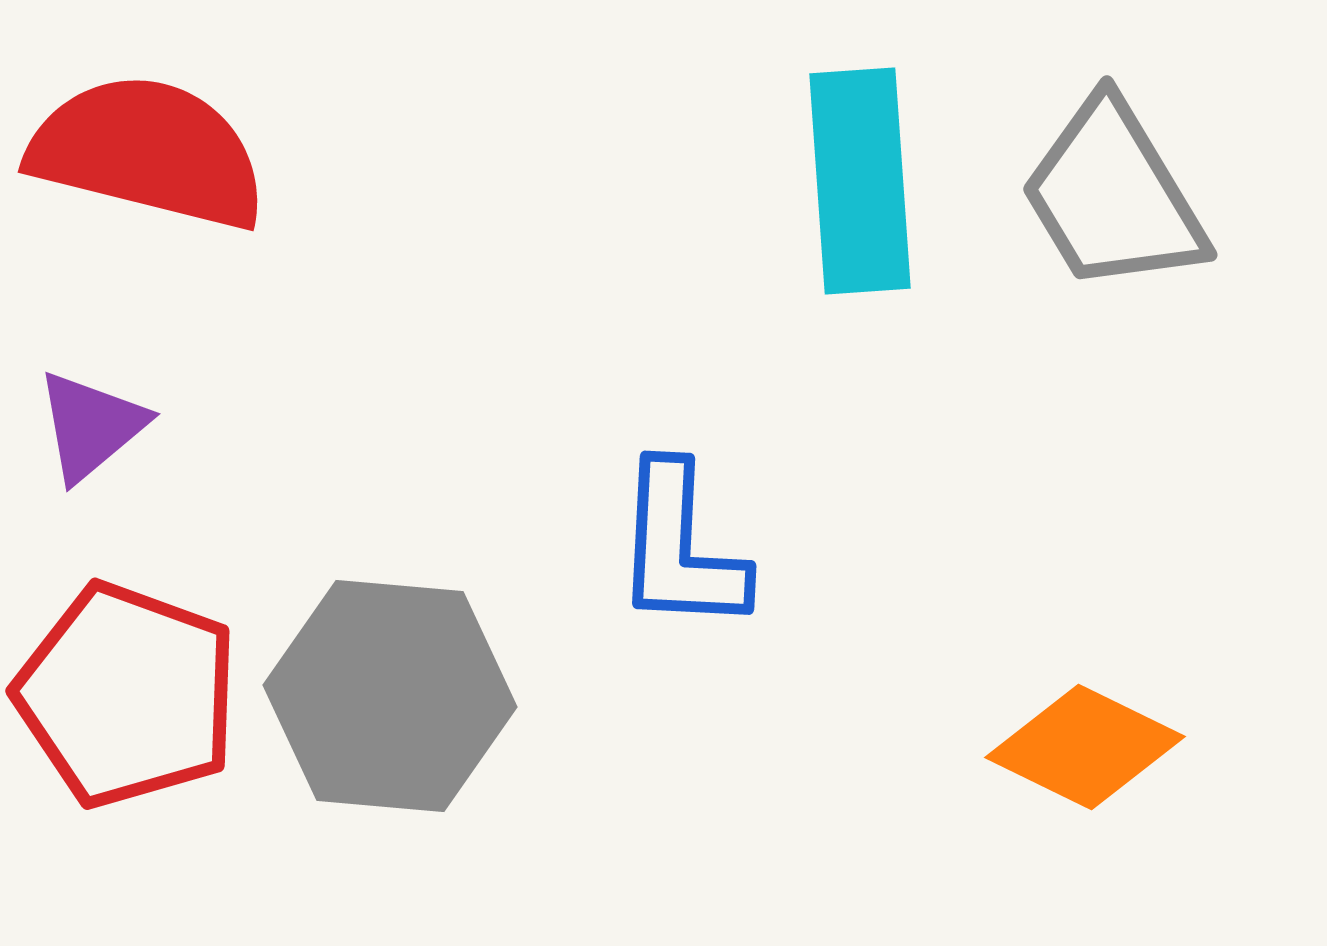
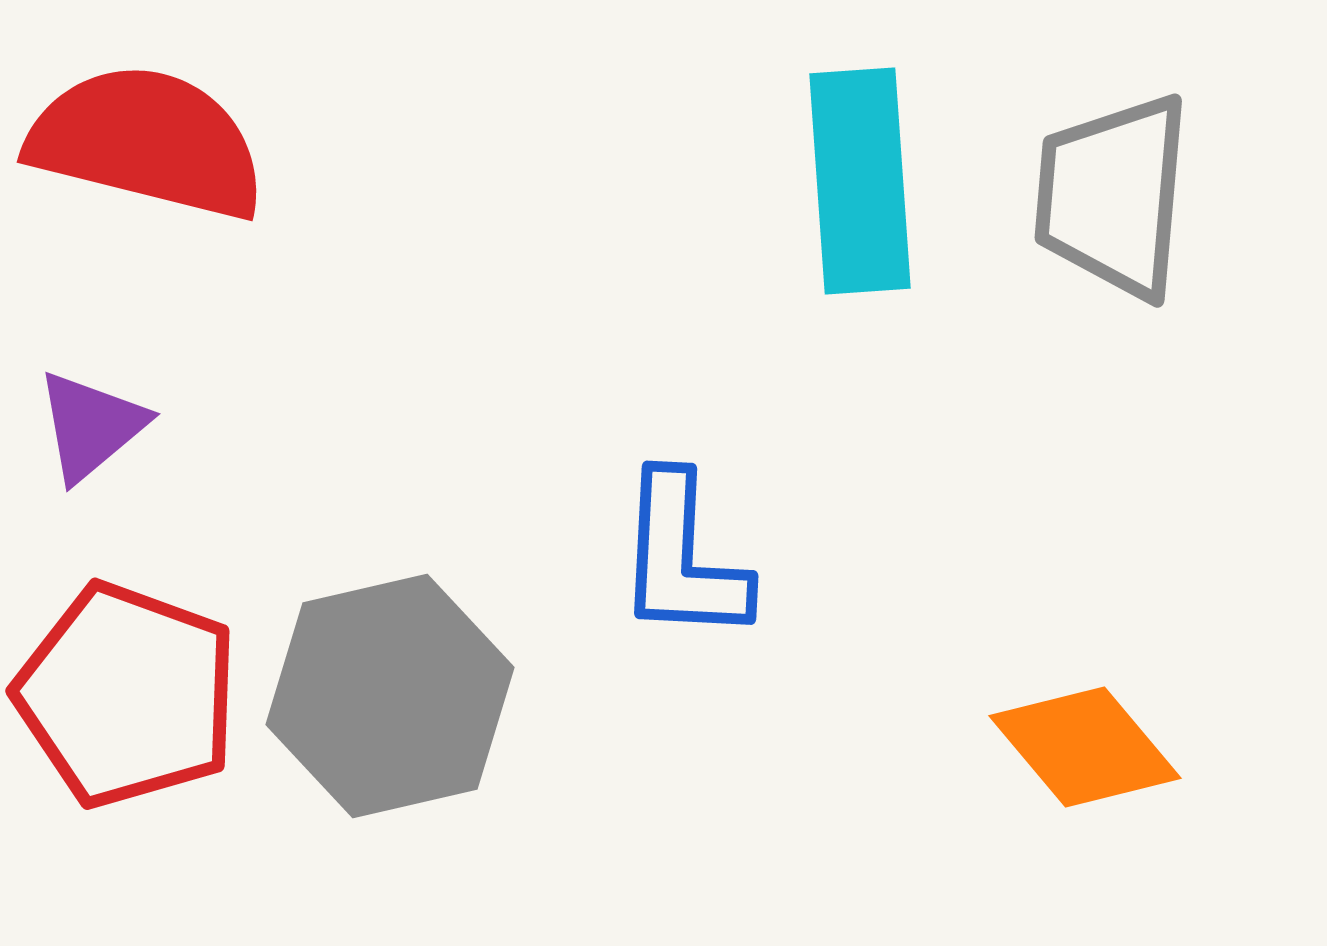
red semicircle: moved 1 px left, 10 px up
gray trapezoid: rotated 36 degrees clockwise
blue L-shape: moved 2 px right, 10 px down
gray hexagon: rotated 18 degrees counterclockwise
orange diamond: rotated 24 degrees clockwise
